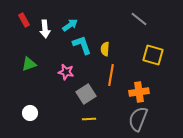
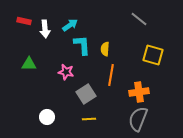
red rectangle: moved 1 px down; rotated 48 degrees counterclockwise
cyan L-shape: rotated 15 degrees clockwise
green triangle: rotated 21 degrees clockwise
white circle: moved 17 px right, 4 px down
